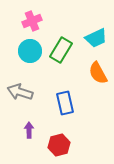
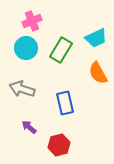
cyan circle: moved 4 px left, 3 px up
gray arrow: moved 2 px right, 3 px up
purple arrow: moved 3 px up; rotated 49 degrees counterclockwise
